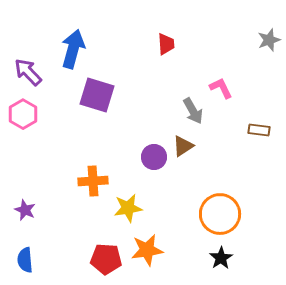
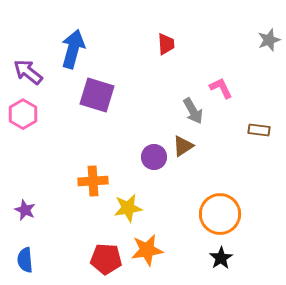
purple arrow: rotated 8 degrees counterclockwise
